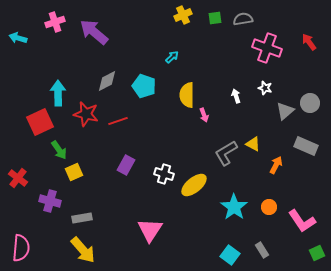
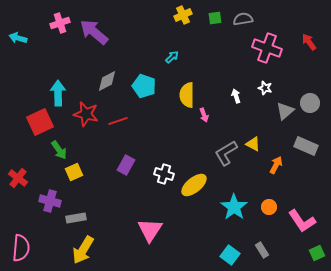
pink cross at (55, 22): moved 5 px right, 1 px down
gray rectangle at (82, 218): moved 6 px left
yellow arrow at (83, 250): rotated 72 degrees clockwise
